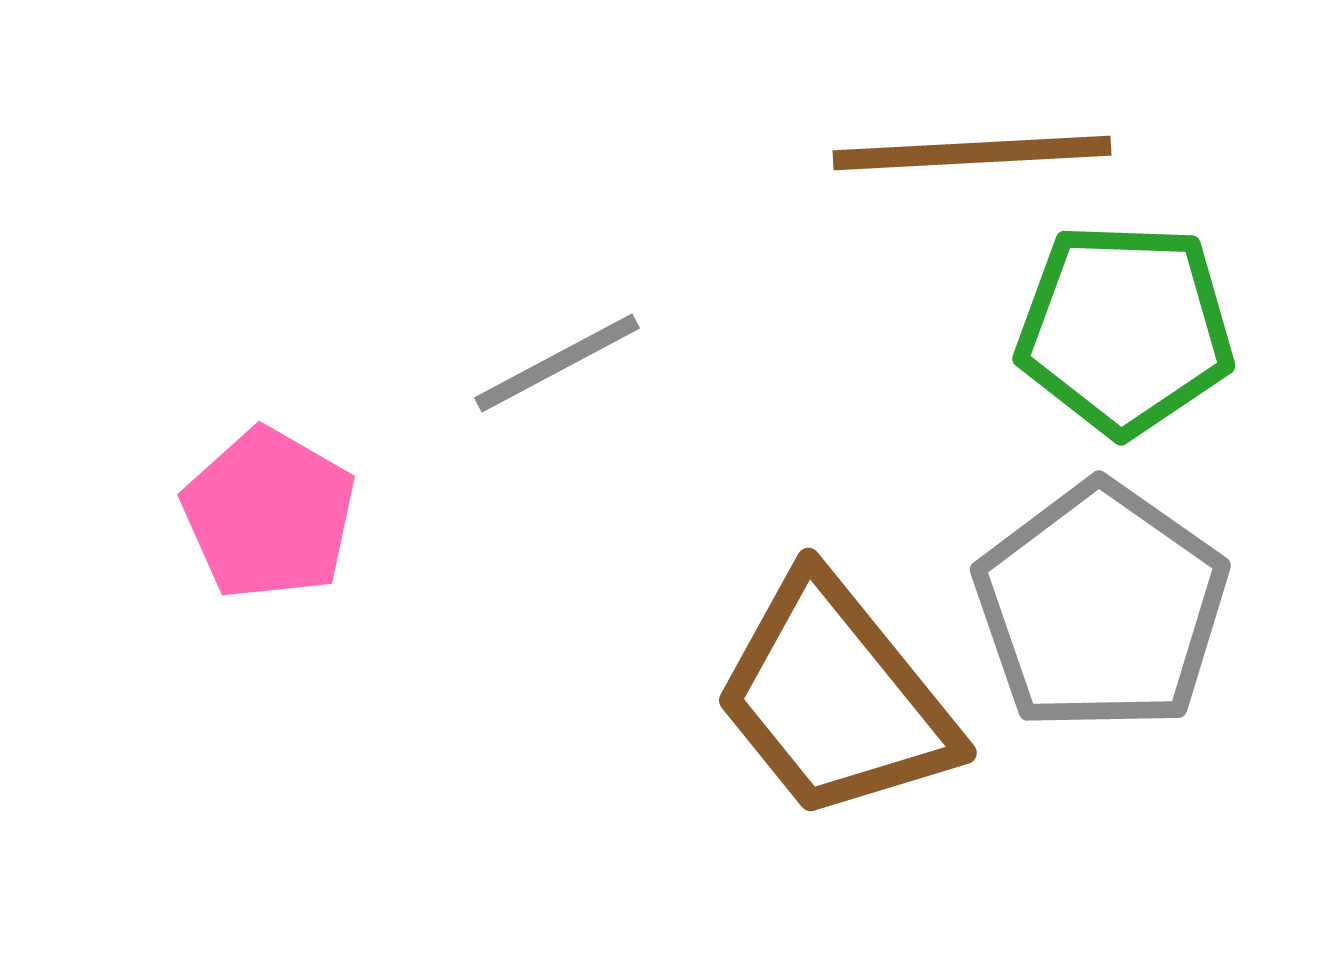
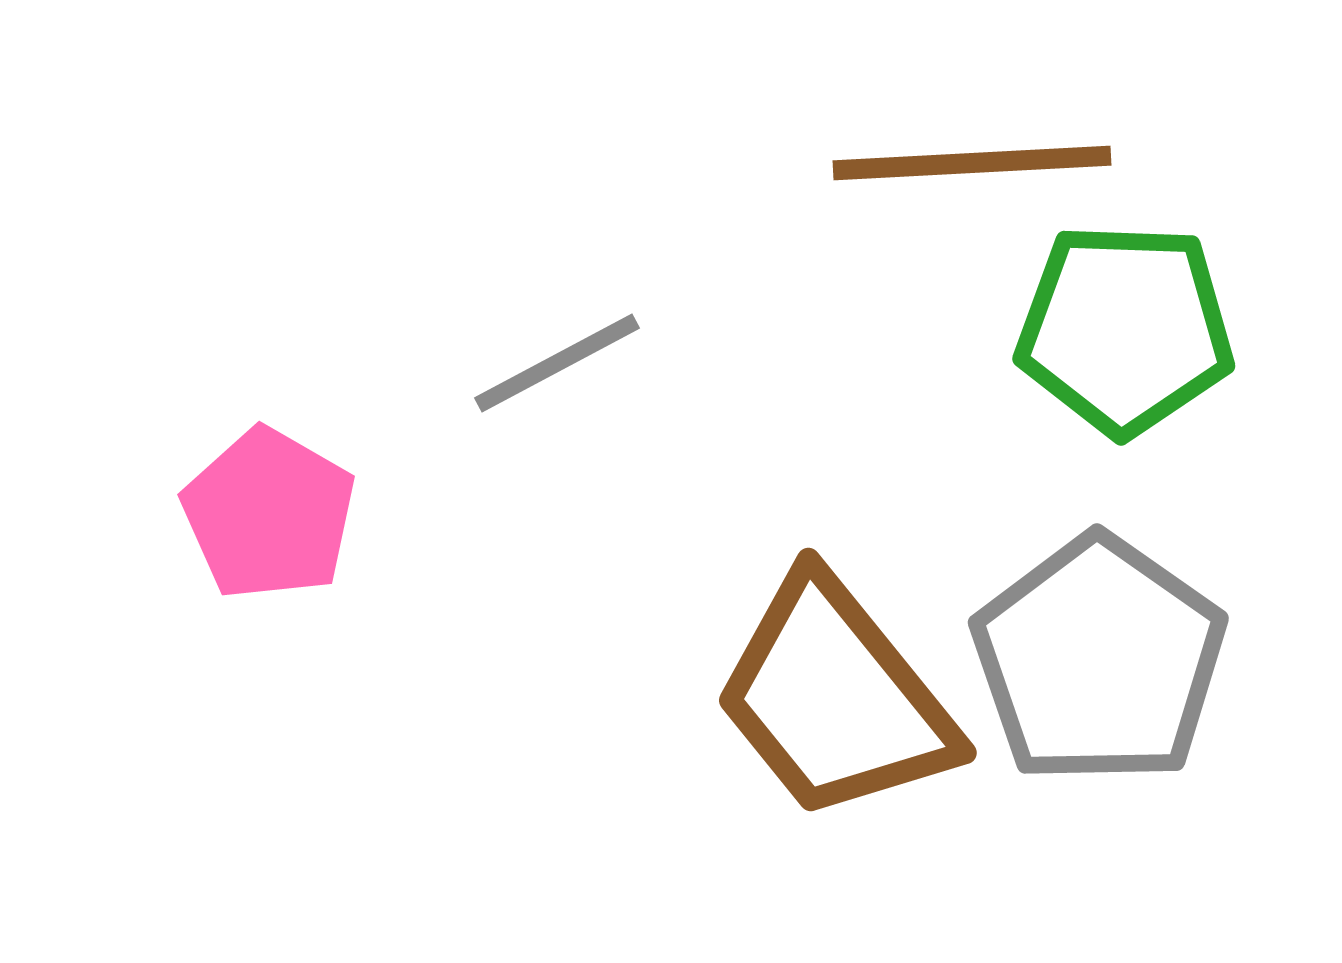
brown line: moved 10 px down
gray pentagon: moved 2 px left, 53 px down
